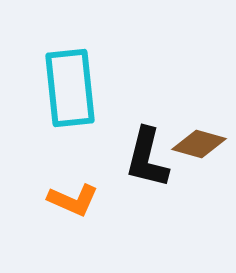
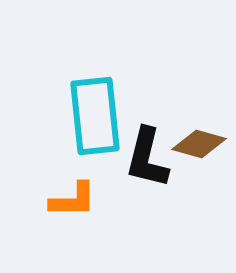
cyan rectangle: moved 25 px right, 28 px down
orange L-shape: rotated 24 degrees counterclockwise
